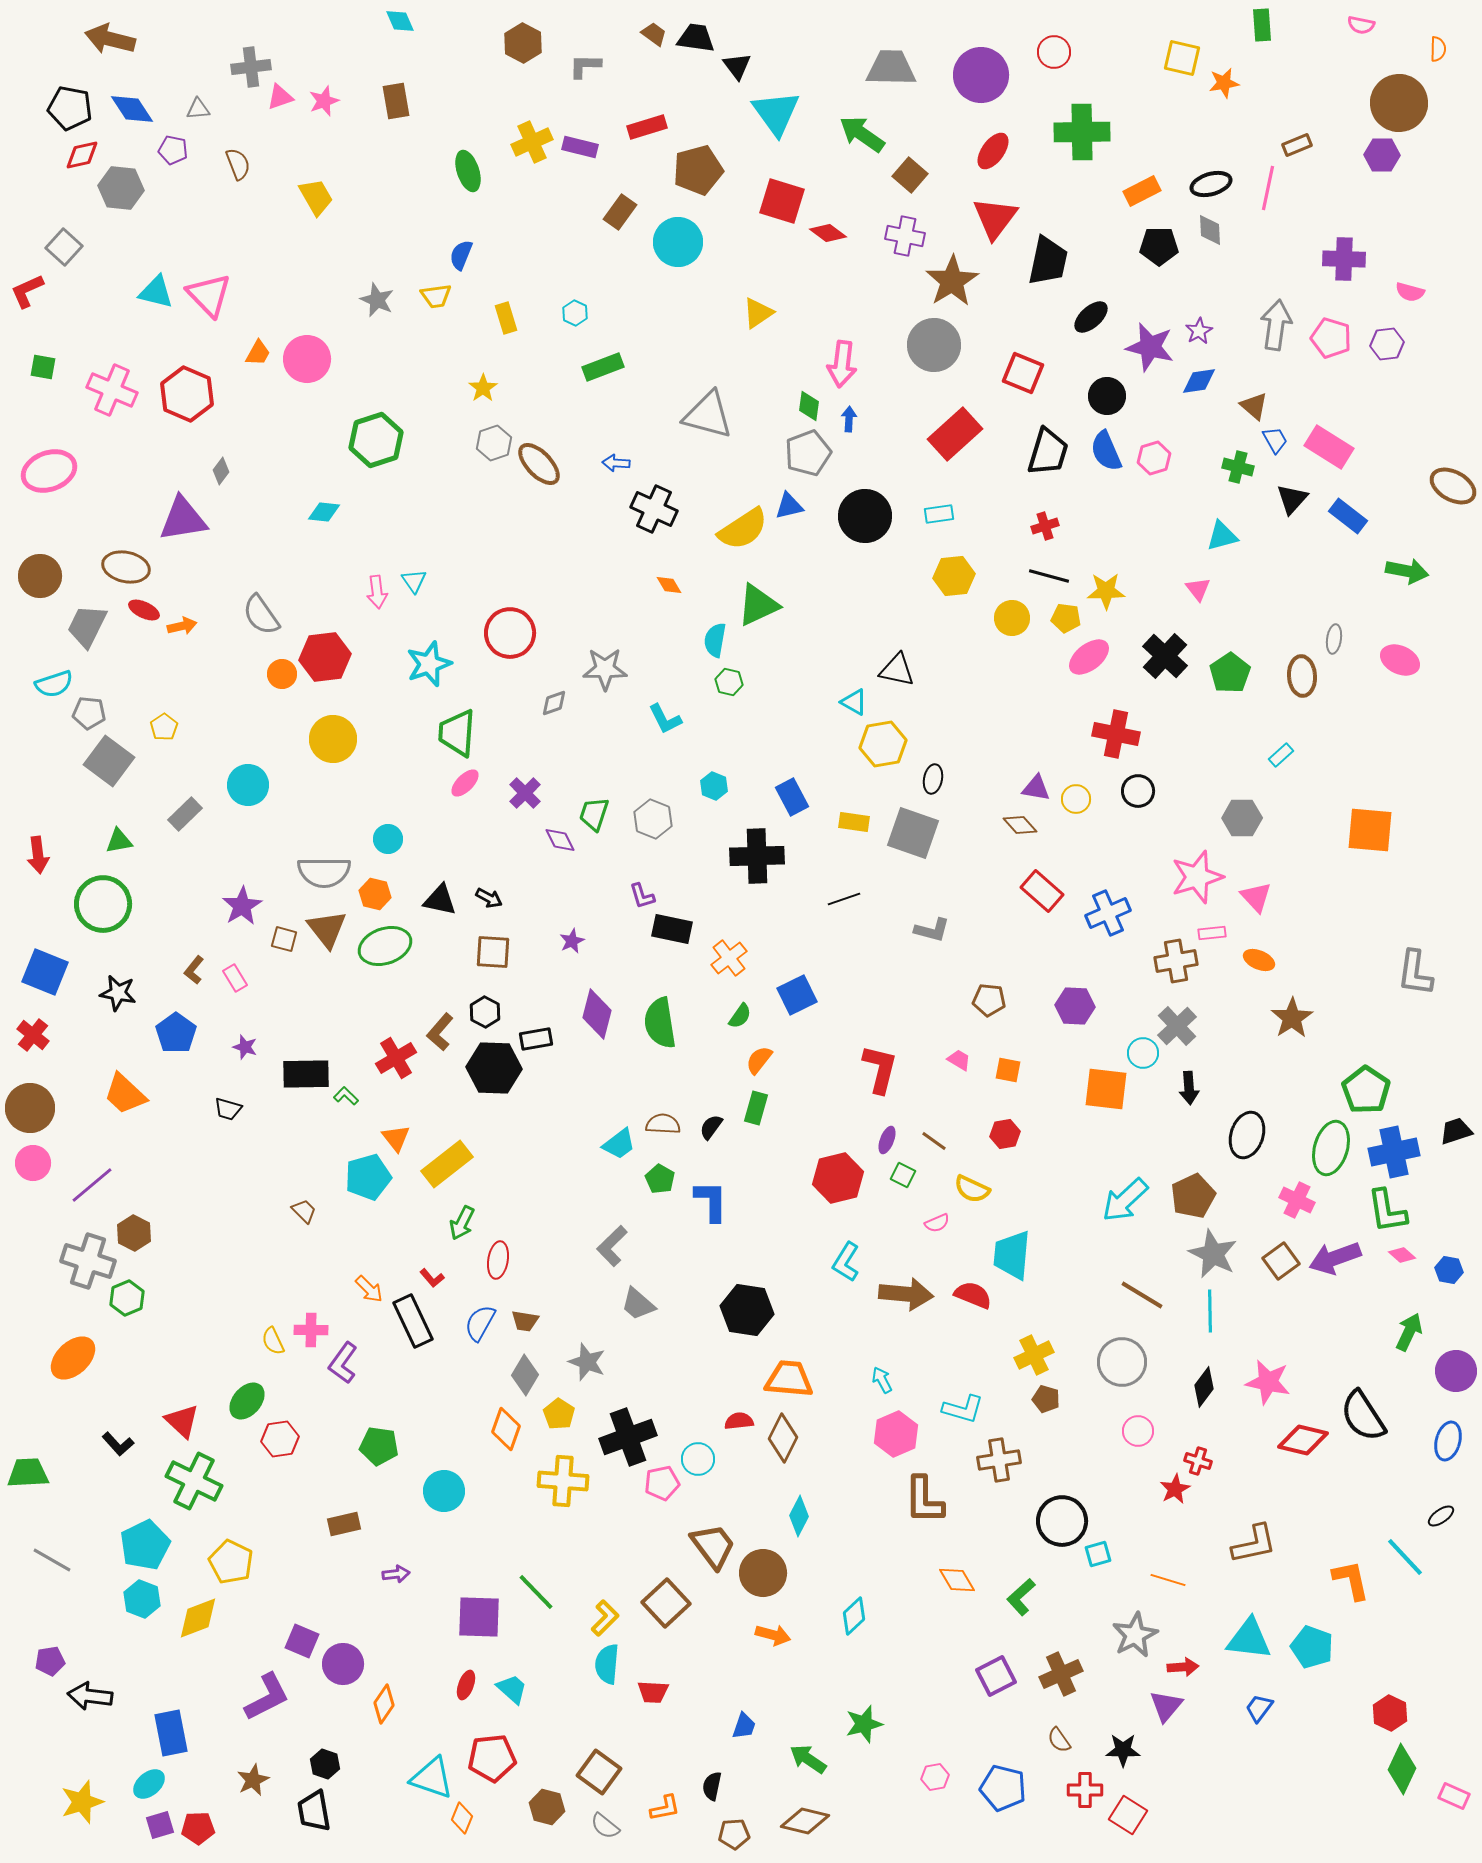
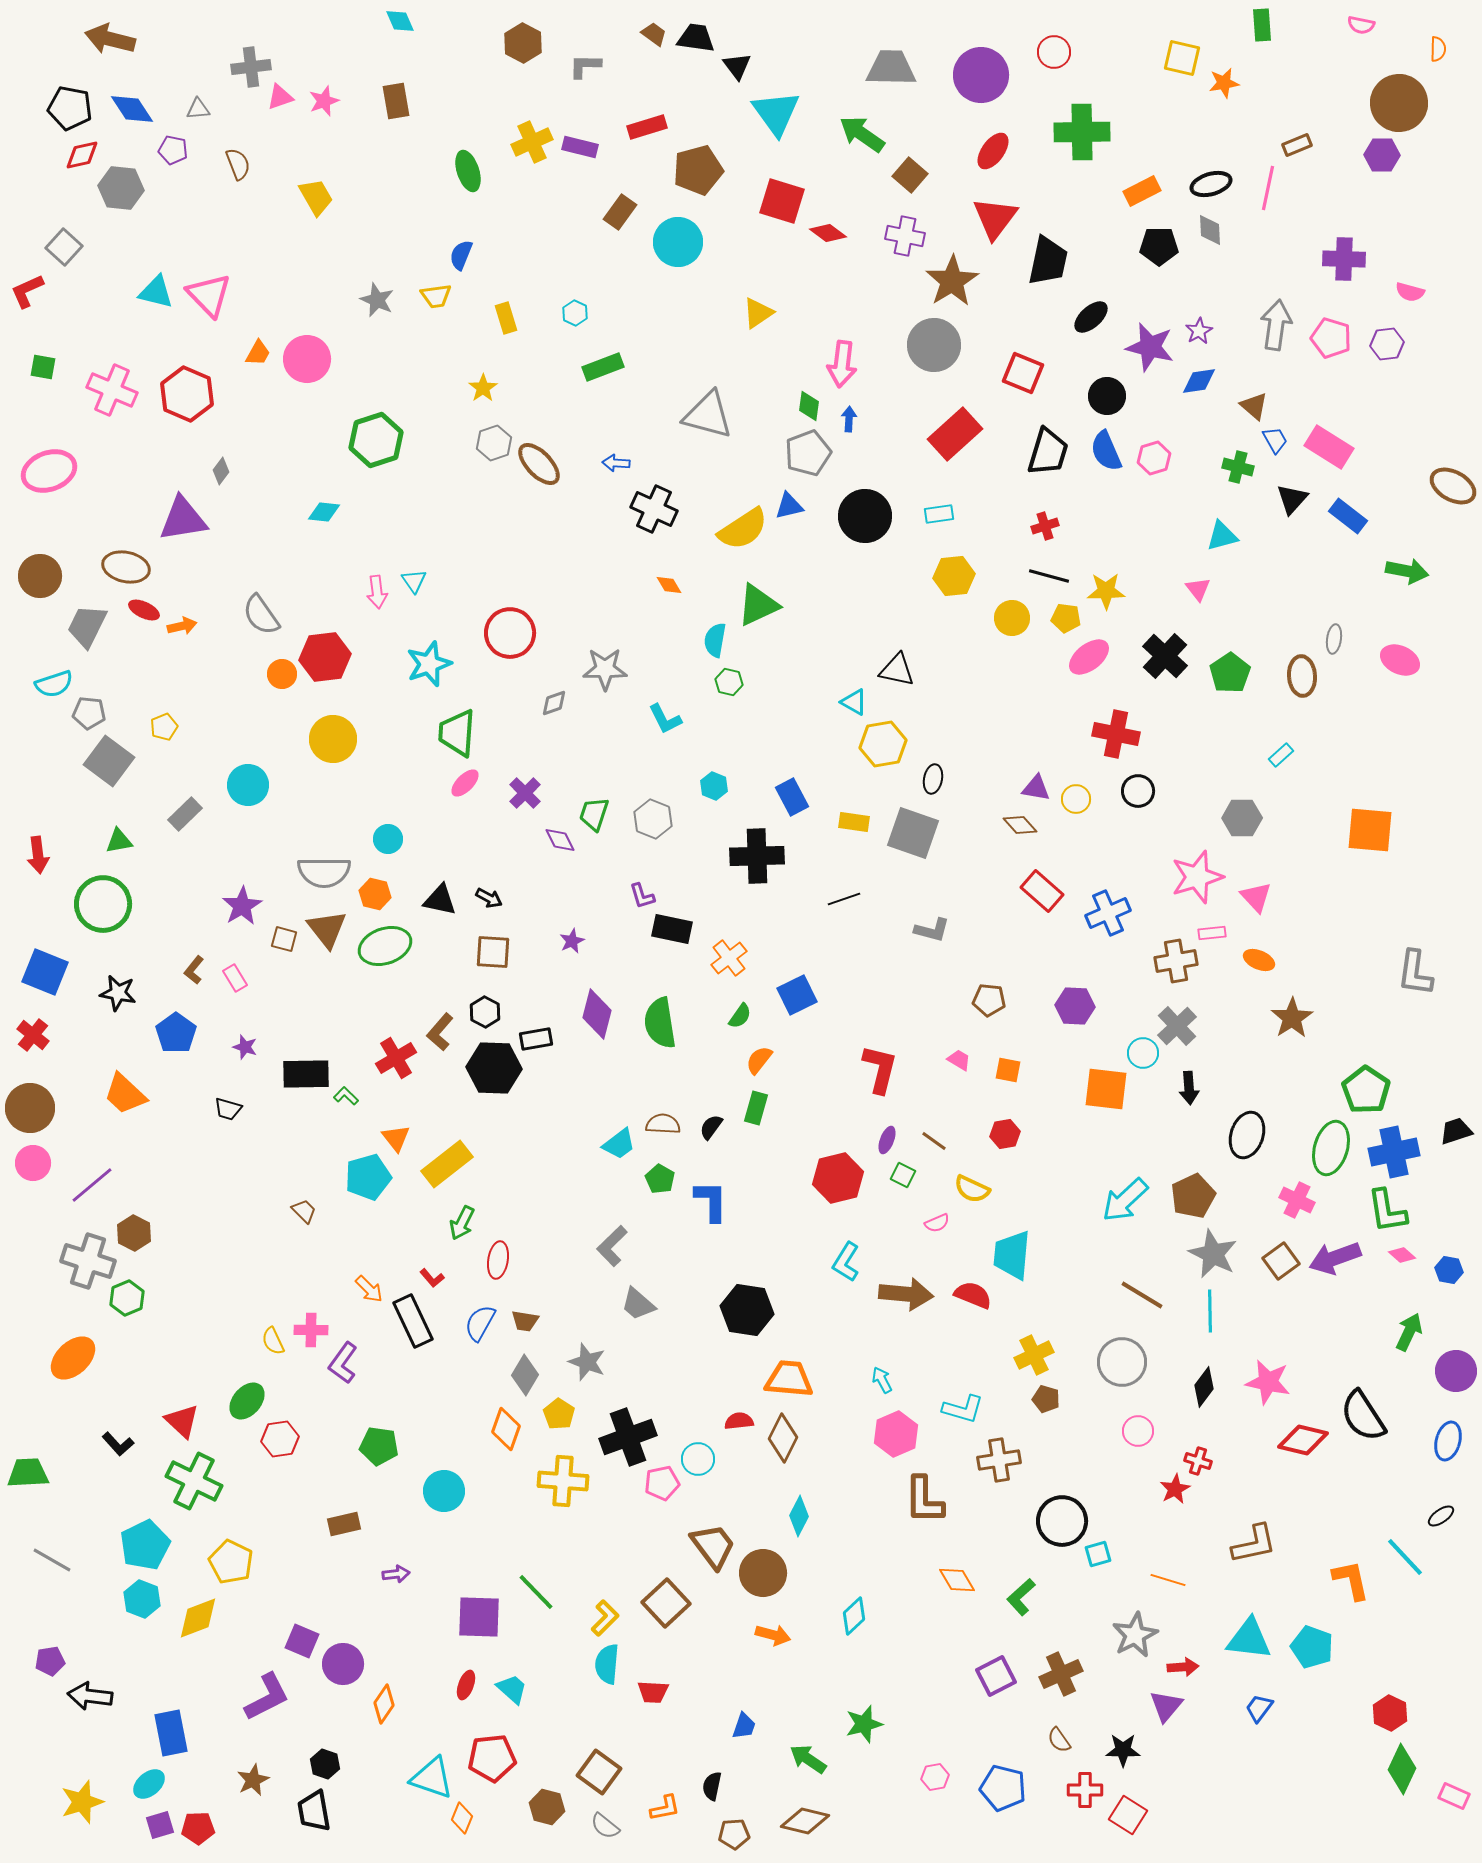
yellow pentagon at (164, 727): rotated 12 degrees clockwise
